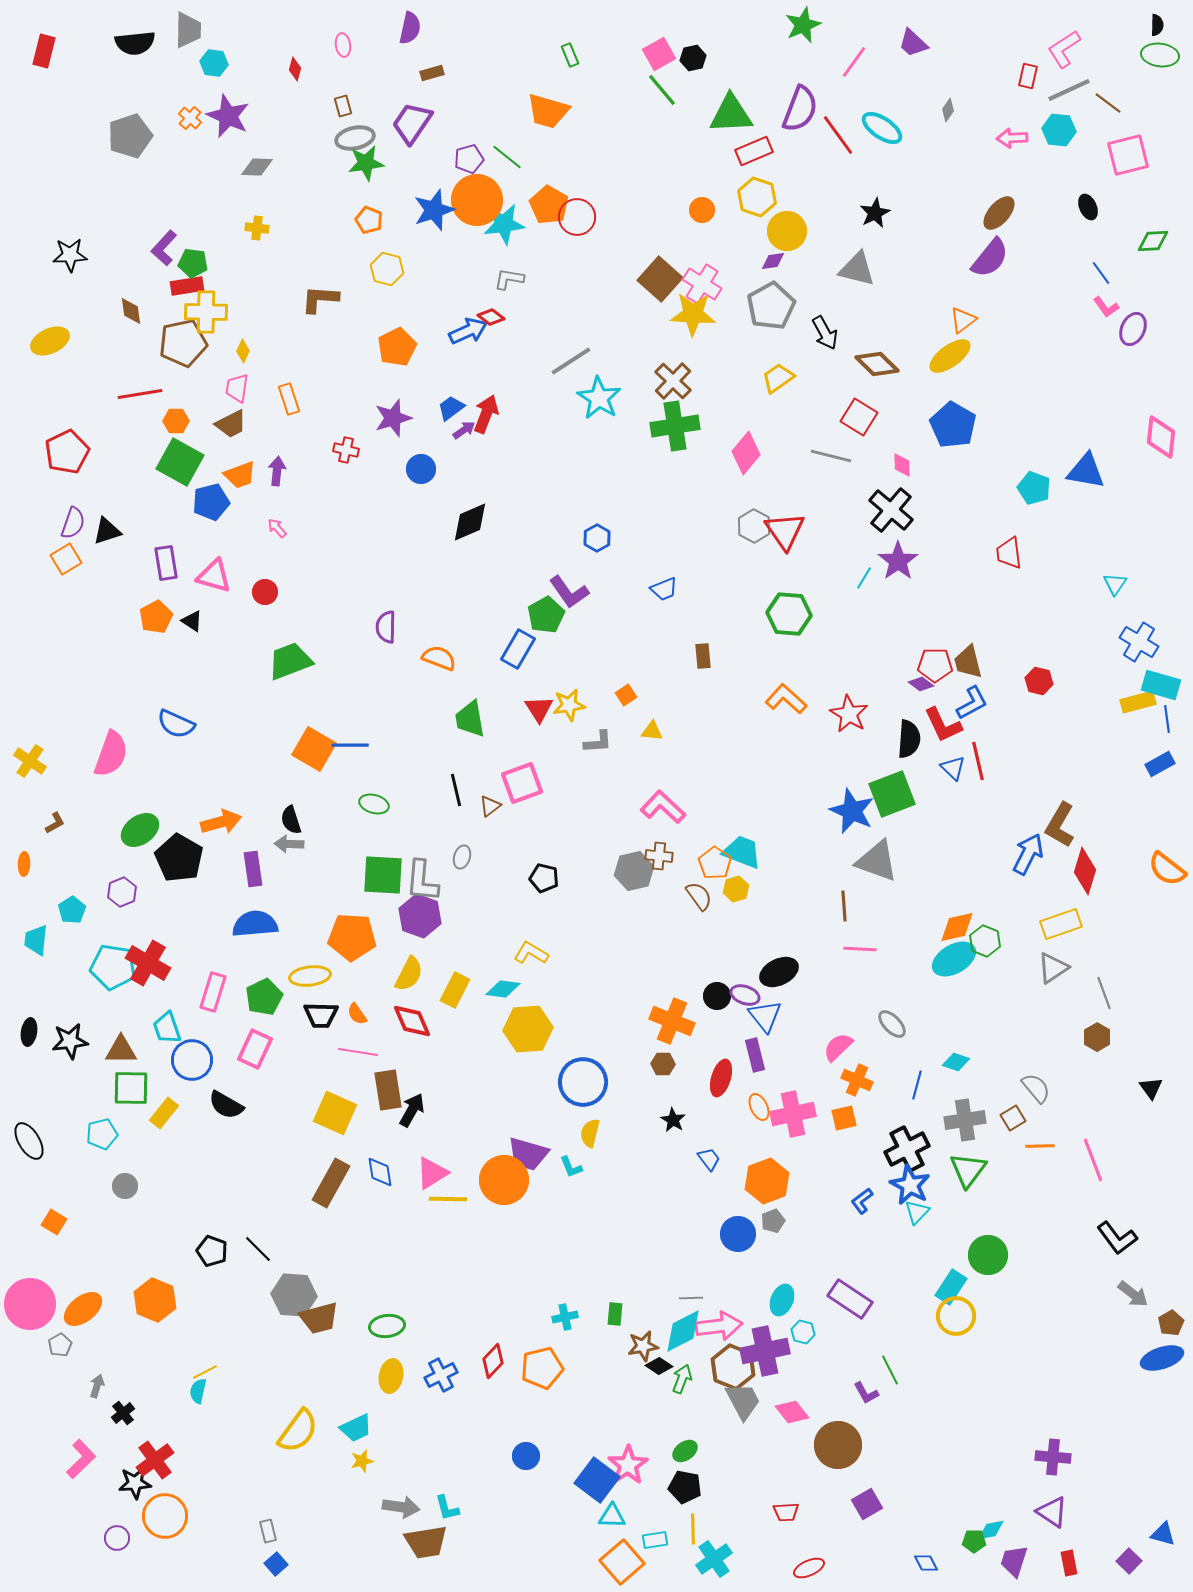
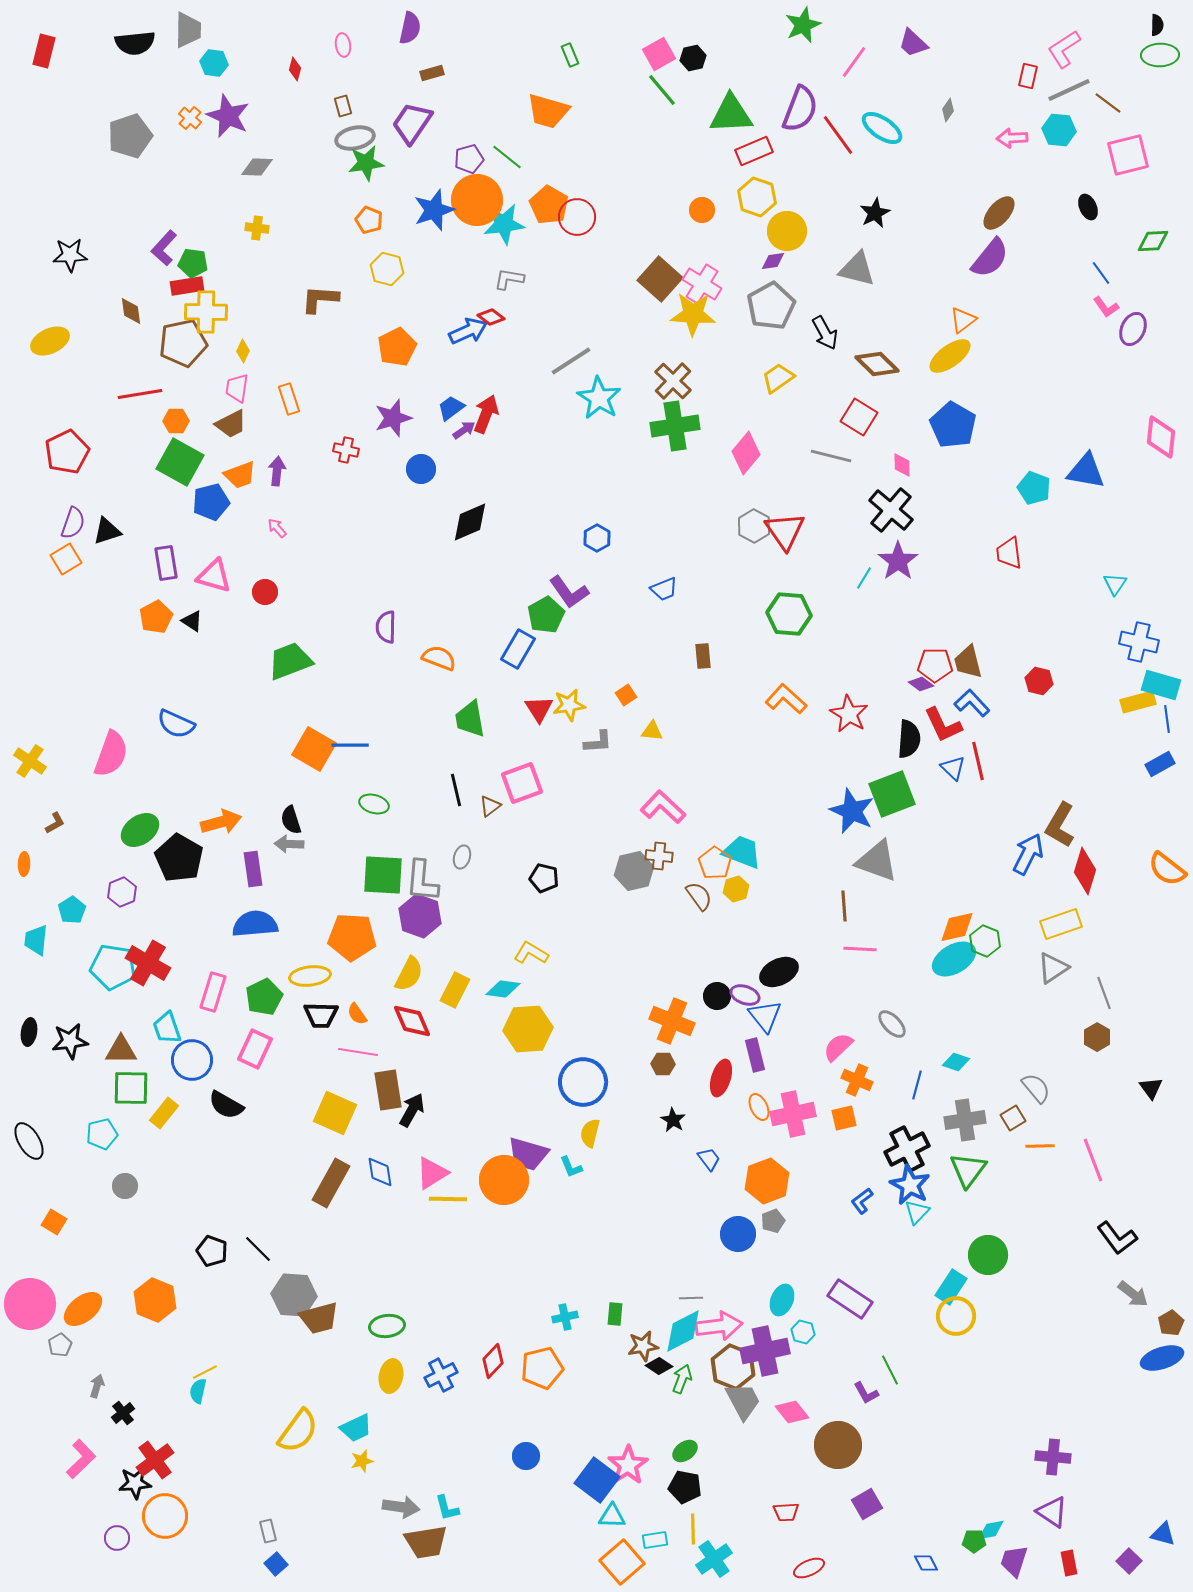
green ellipse at (1160, 55): rotated 9 degrees counterclockwise
blue cross at (1139, 642): rotated 18 degrees counterclockwise
blue L-shape at (972, 703): rotated 105 degrees counterclockwise
